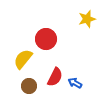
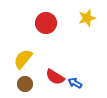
yellow star: moved 1 px up
red circle: moved 16 px up
red semicircle: rotated 96 degrees clockwise
brown circle: moved 4 px left, 2 px up
